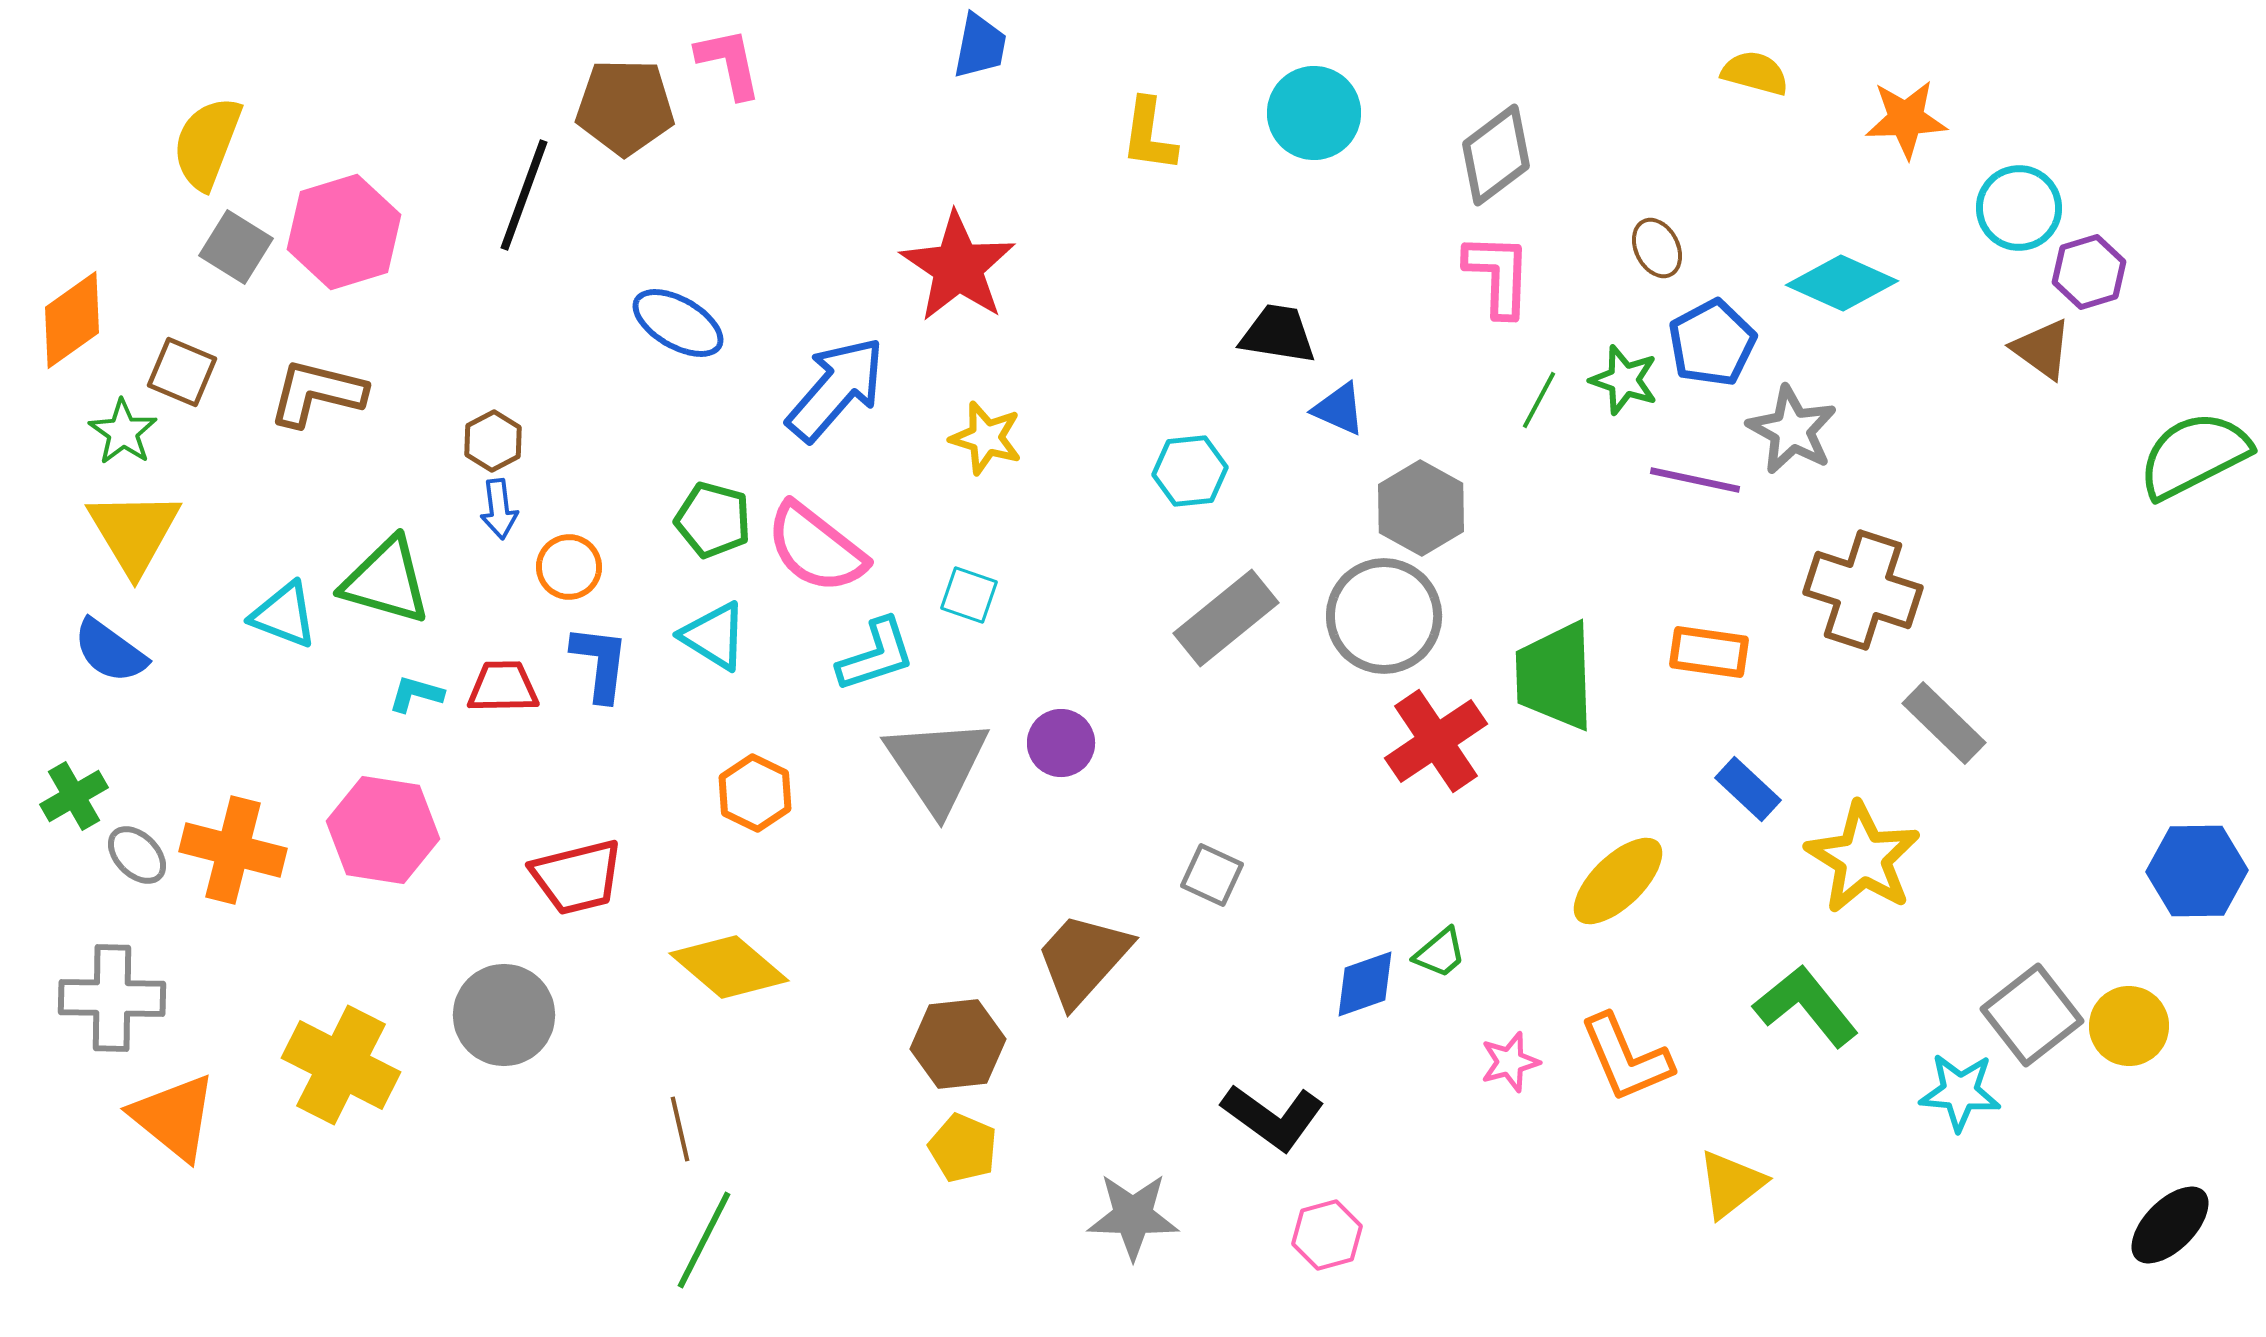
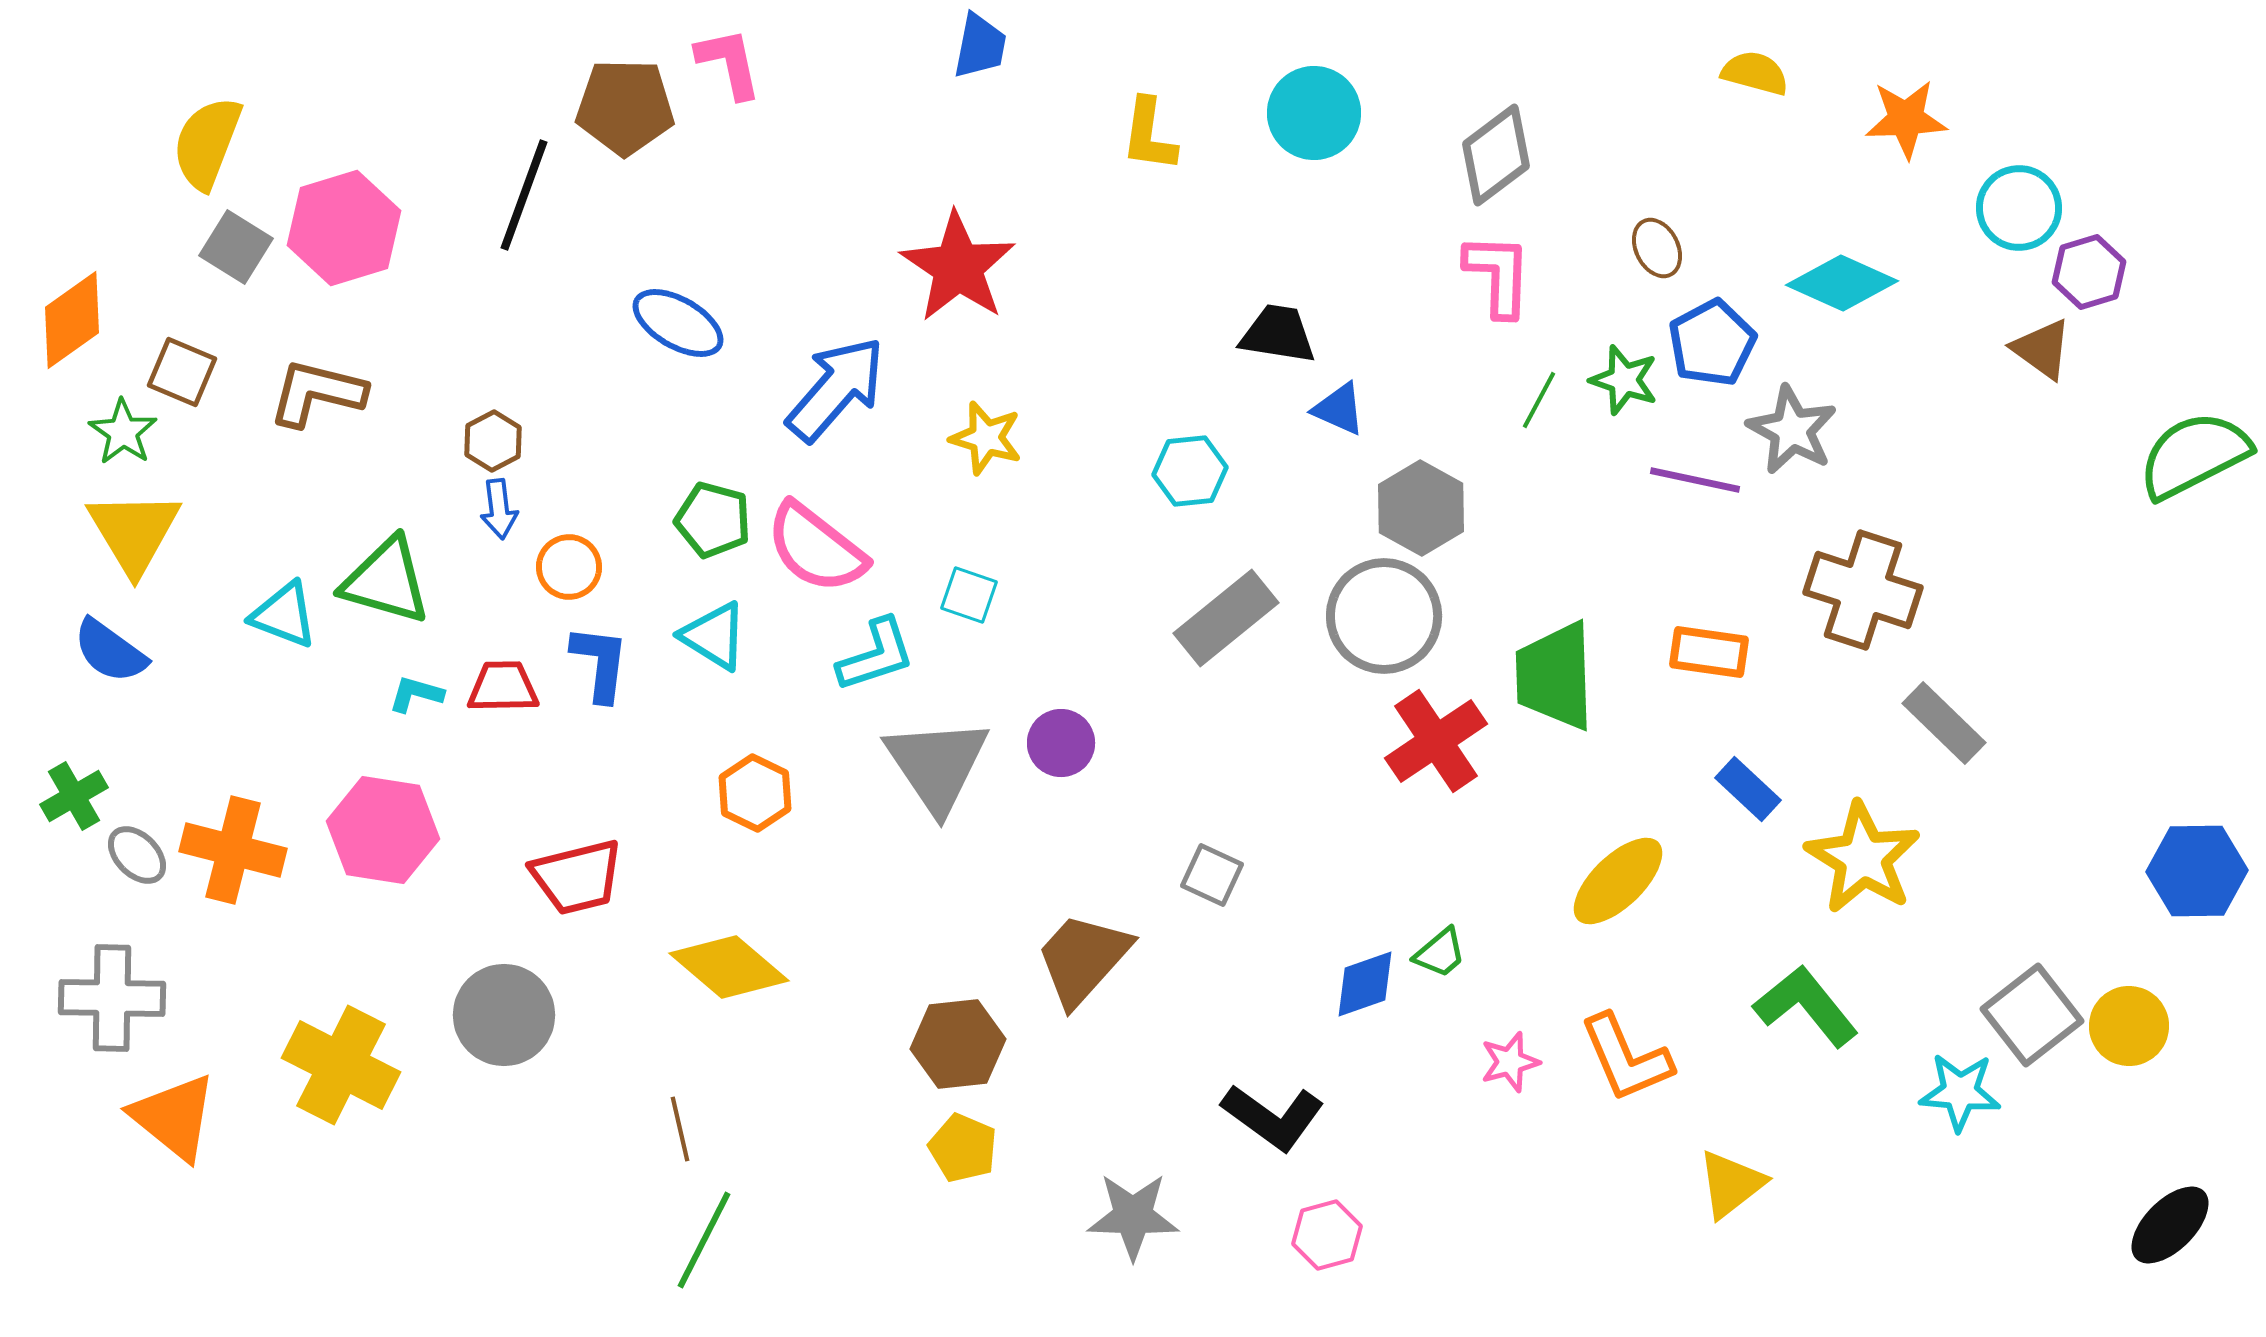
pink hexagon at (344, 232): moved 4 px up
